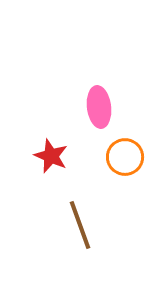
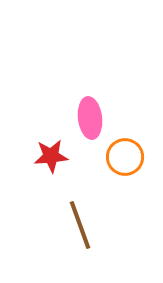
pink ellipse: moved 9 px left, 11 px down
red star: rotated 28 degrees counterclockwise
